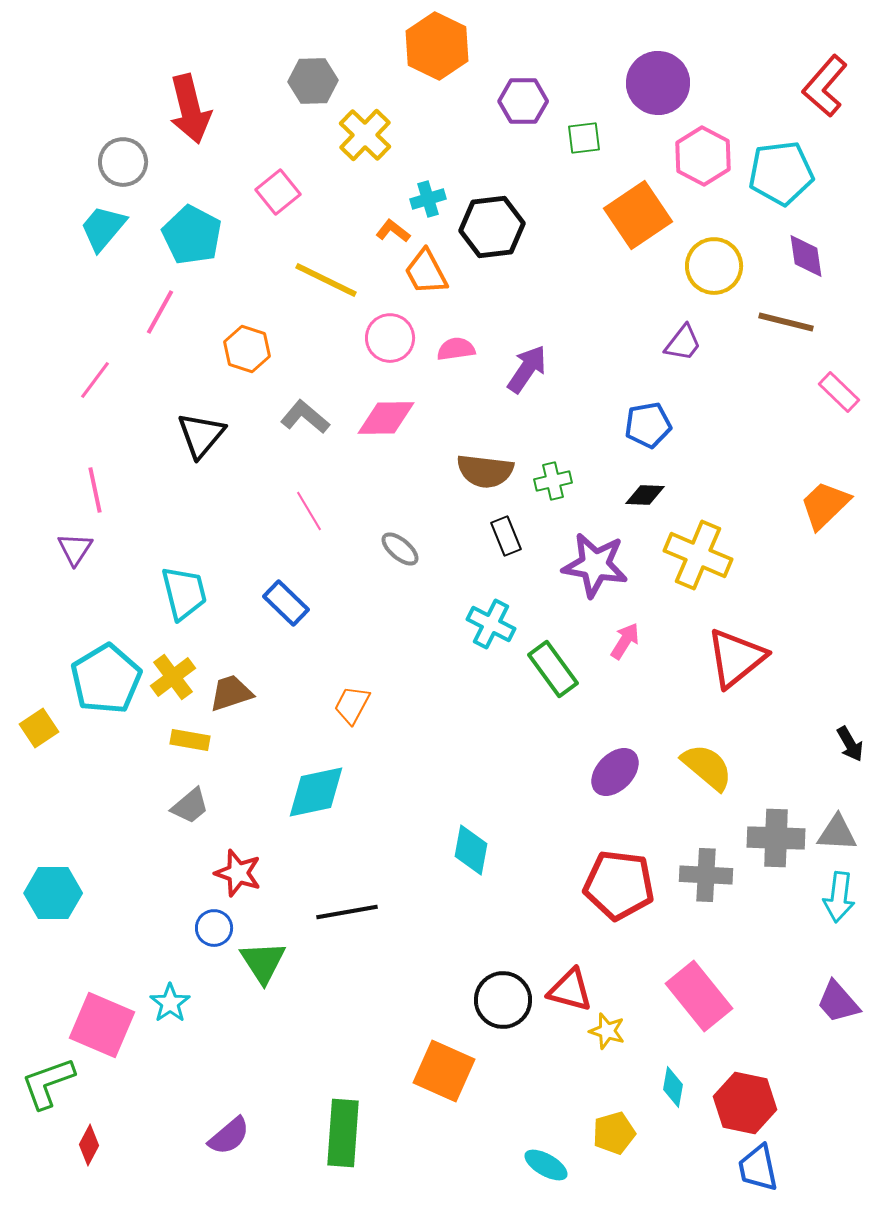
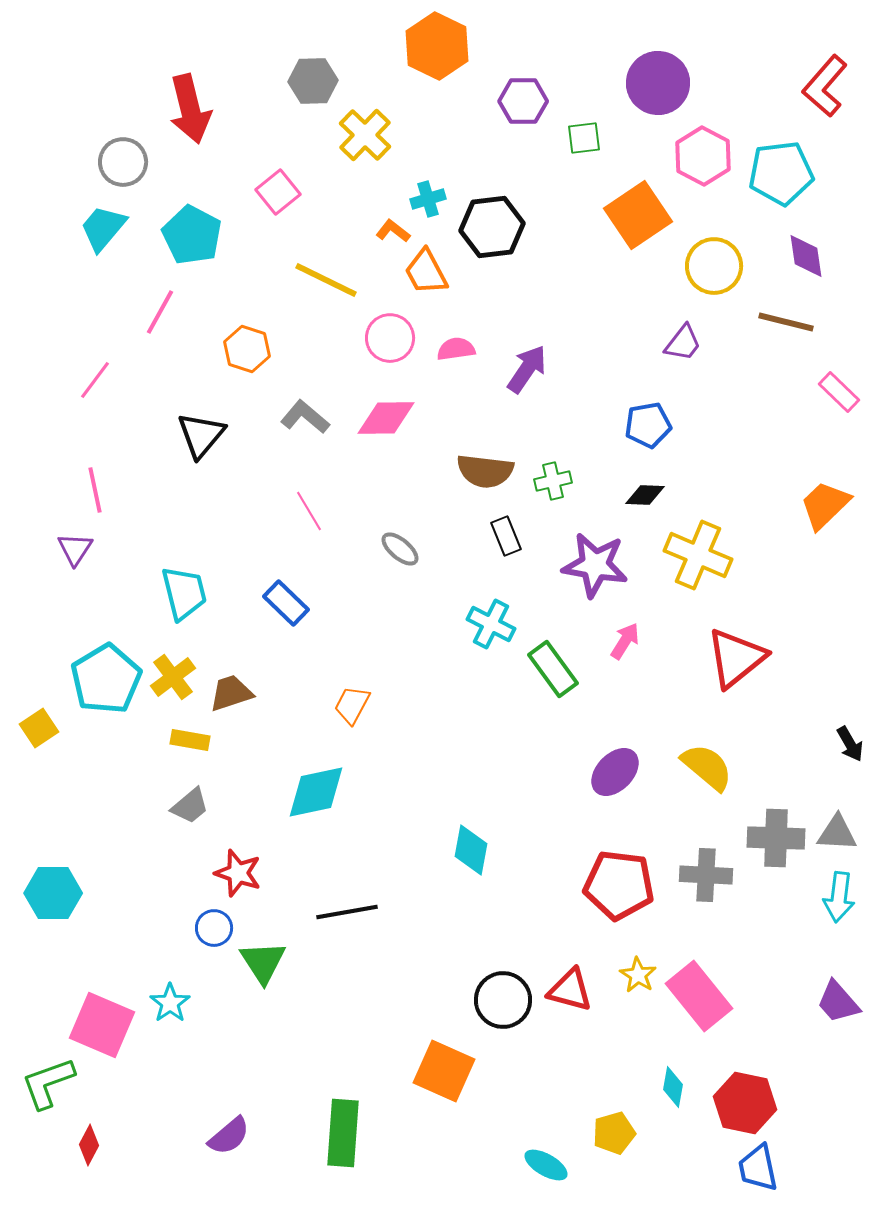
yellow star at (607, 1031): moved 31 px right, 56 px up; rotated 15 degrees clockwise
